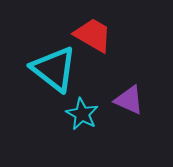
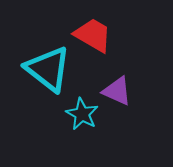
cyan triangle: moved 6 px left
purple triangle: moved 12 px left, 9 px up
